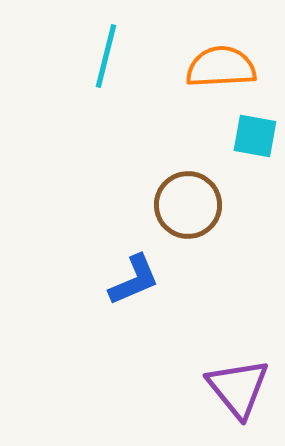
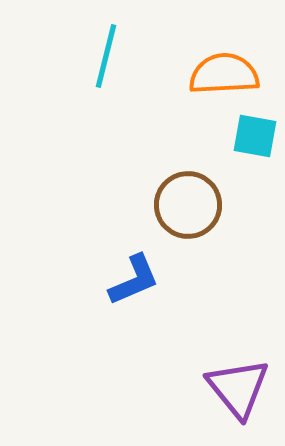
orange semicircle: moved 3 px right, 7 px down
